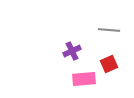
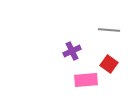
red square: rotated 30 degrees counterclockwise
pink rectangle: moved 2 px right, 1 px down
